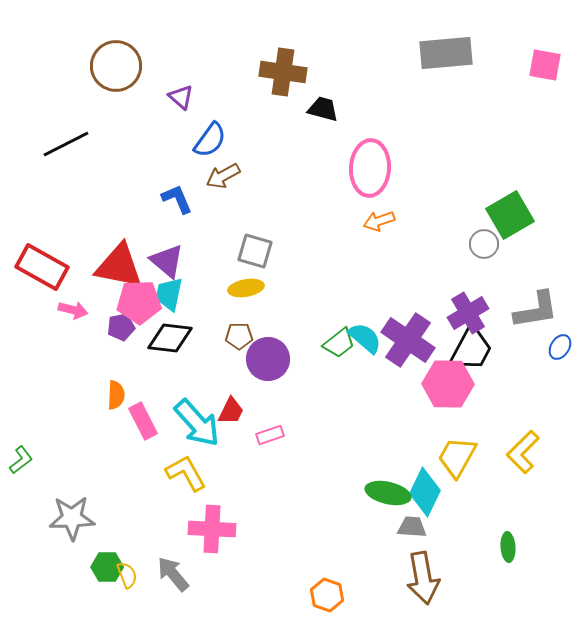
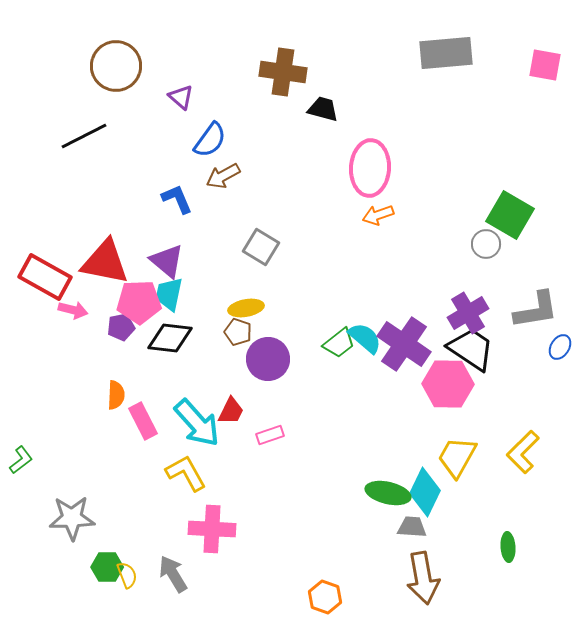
black line at (66, 144): moved 18 px right, 8 px up
green square at (510, 215): rotated 30 degrees counterclockwise
orange arrow at (379, 221): moved 1 px left, 6 px up
gray circle at (484, 244): moved 2 px right
gray square at (255, 251): moved 6 px right, 4 px up; rotated 15 degrees clockwise
red triangle at (119, 266): moved 14 px left, 4 px up
red rectangle at (42, 267): moved 3 px right, 10 px down
yellow ellipse at (246, 288): moved 20 px down
brown pentagon at (239, 336): moved 1 px left, 4 px up; rotated 20 degrees clockwise
purple cross at (408, 340): moved 4 px left, 4 px down
black trapezoid at (471, 349): rotated 84 degrees counterclockwise
gray arrow at (173, 574): rotated 9 degrees clockwise
orange hexagon at (327, 595): moved 2 px left, 2 px down
